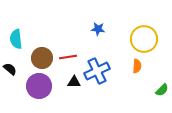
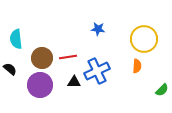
purple circle: moved 1 px right, 1 px up
